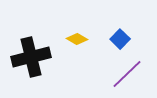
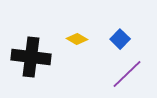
black cross: rotated 21 degrees clockwise
